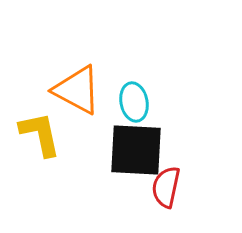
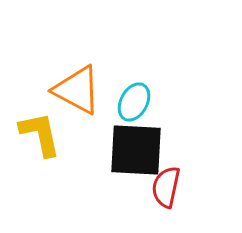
cyan ellipse: rotated 39 degrees clockwise
